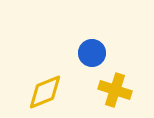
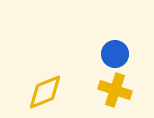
blue circle: moved 23 px right, 1 px down
